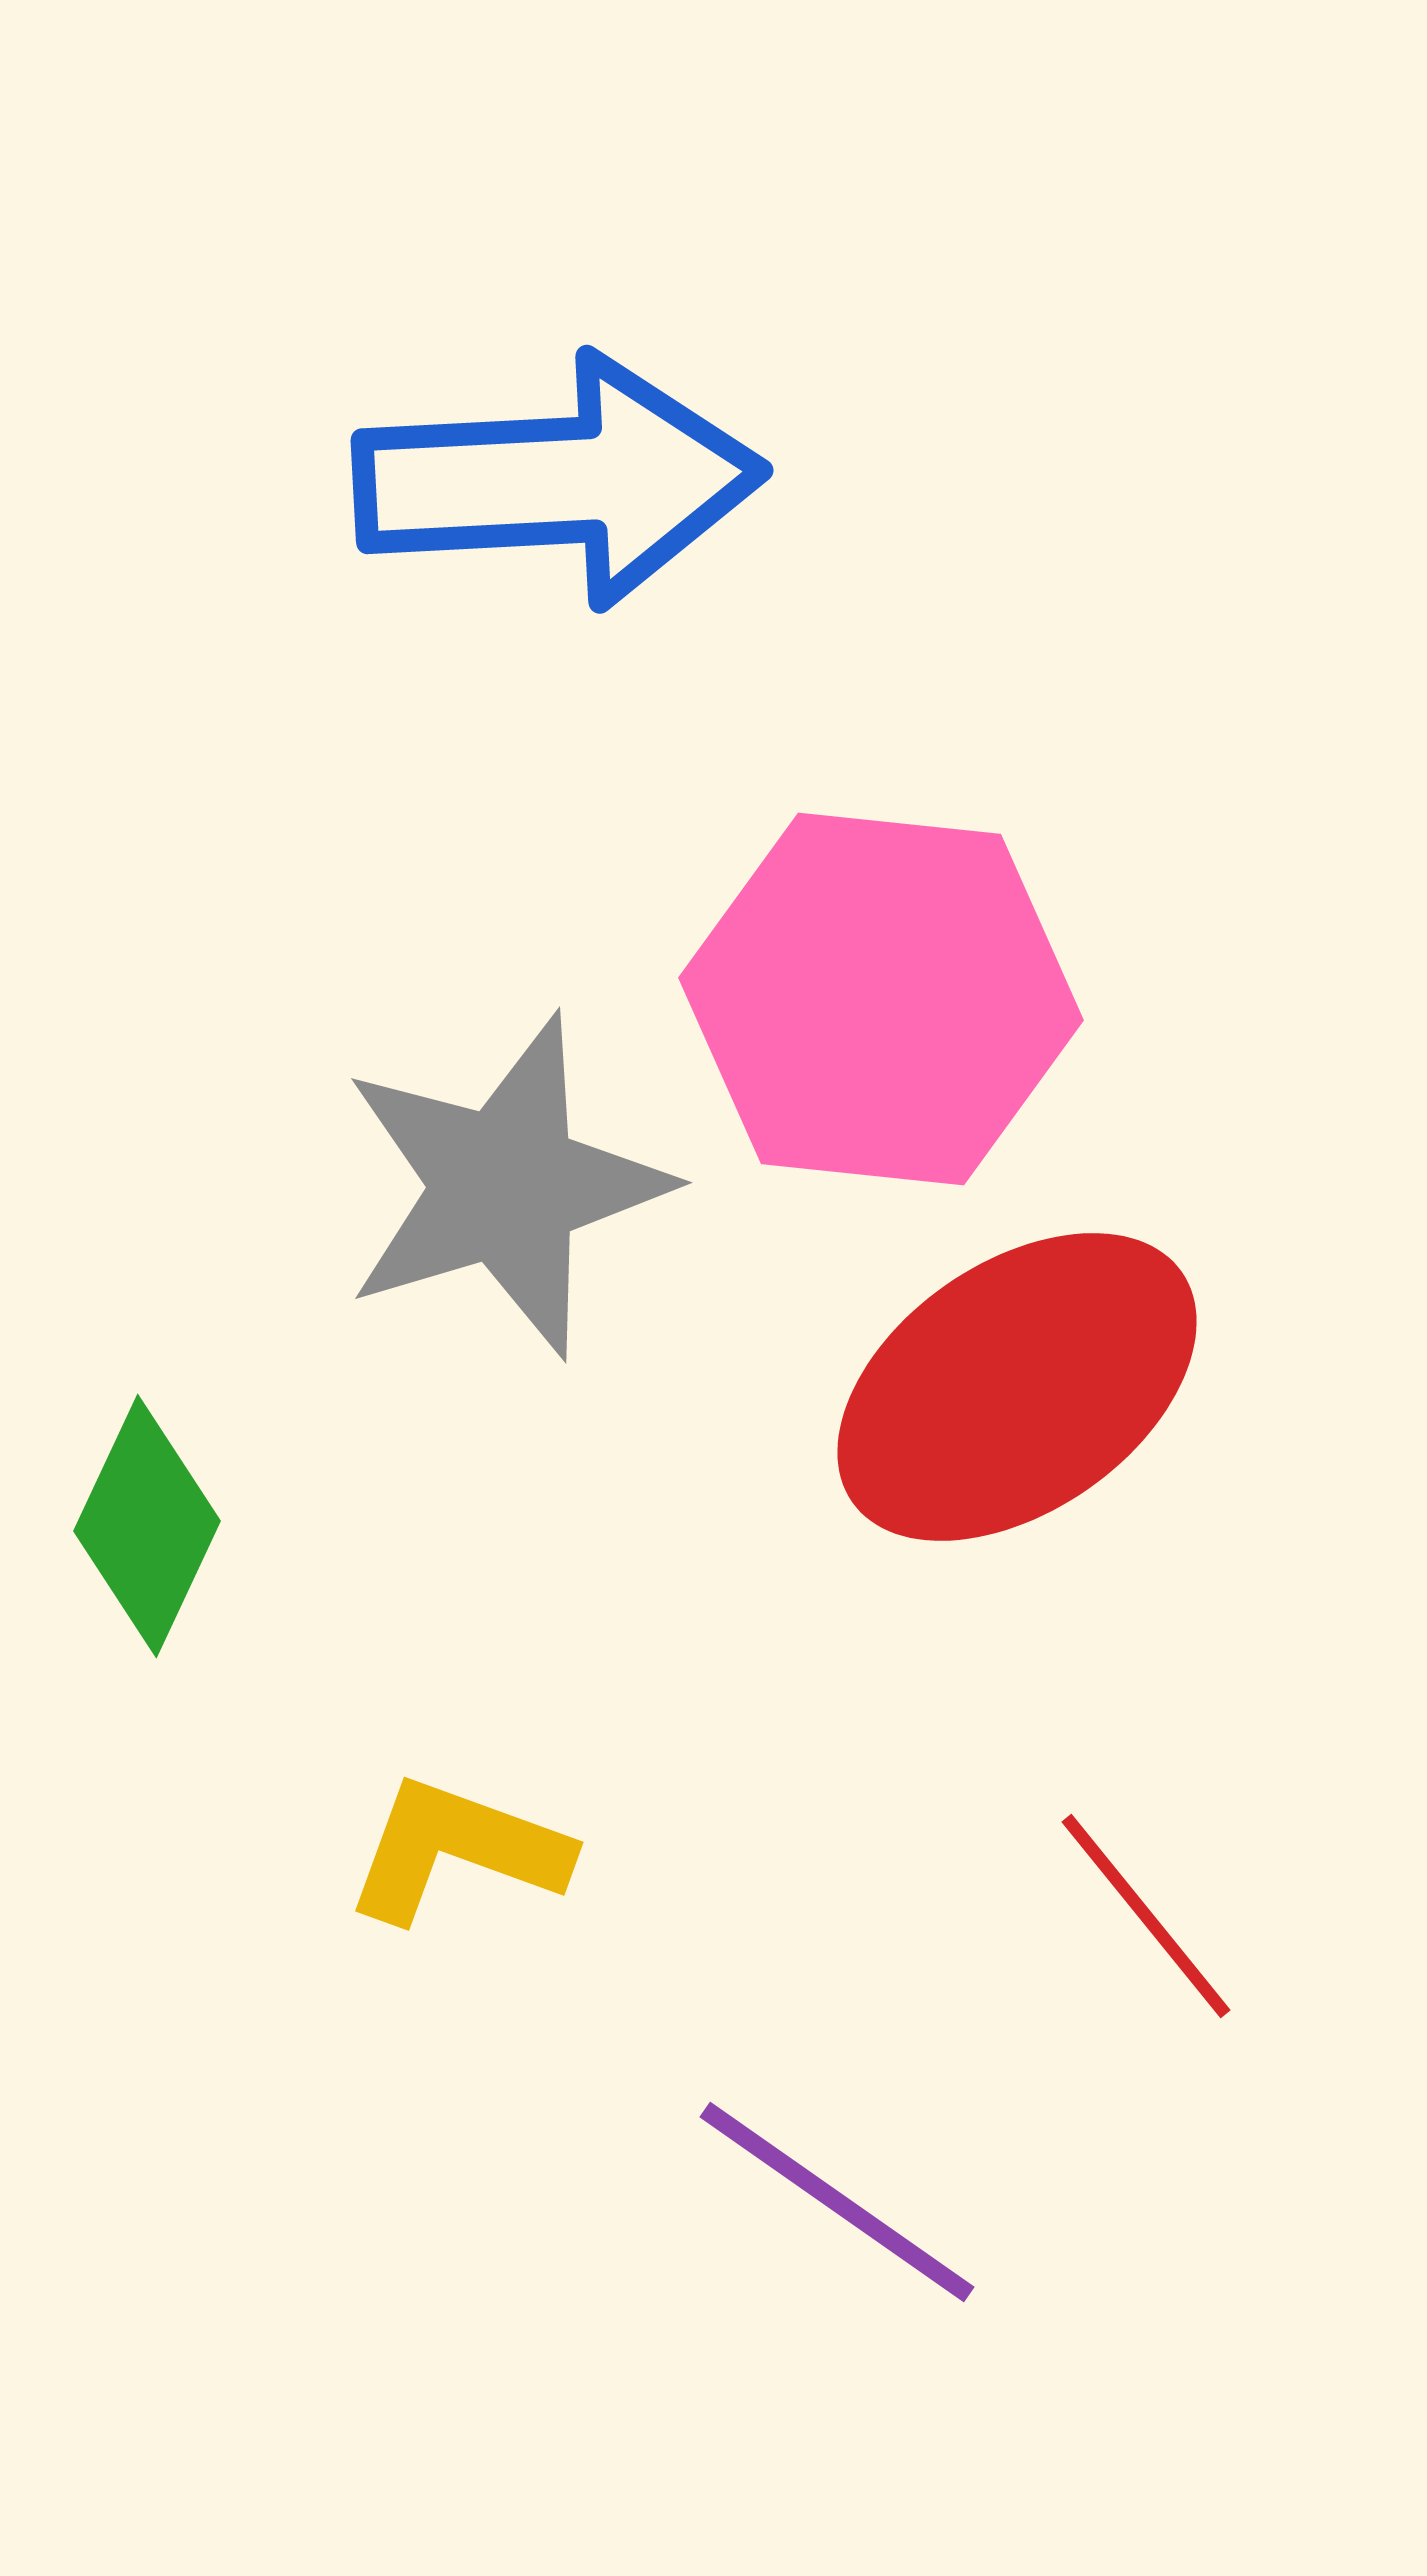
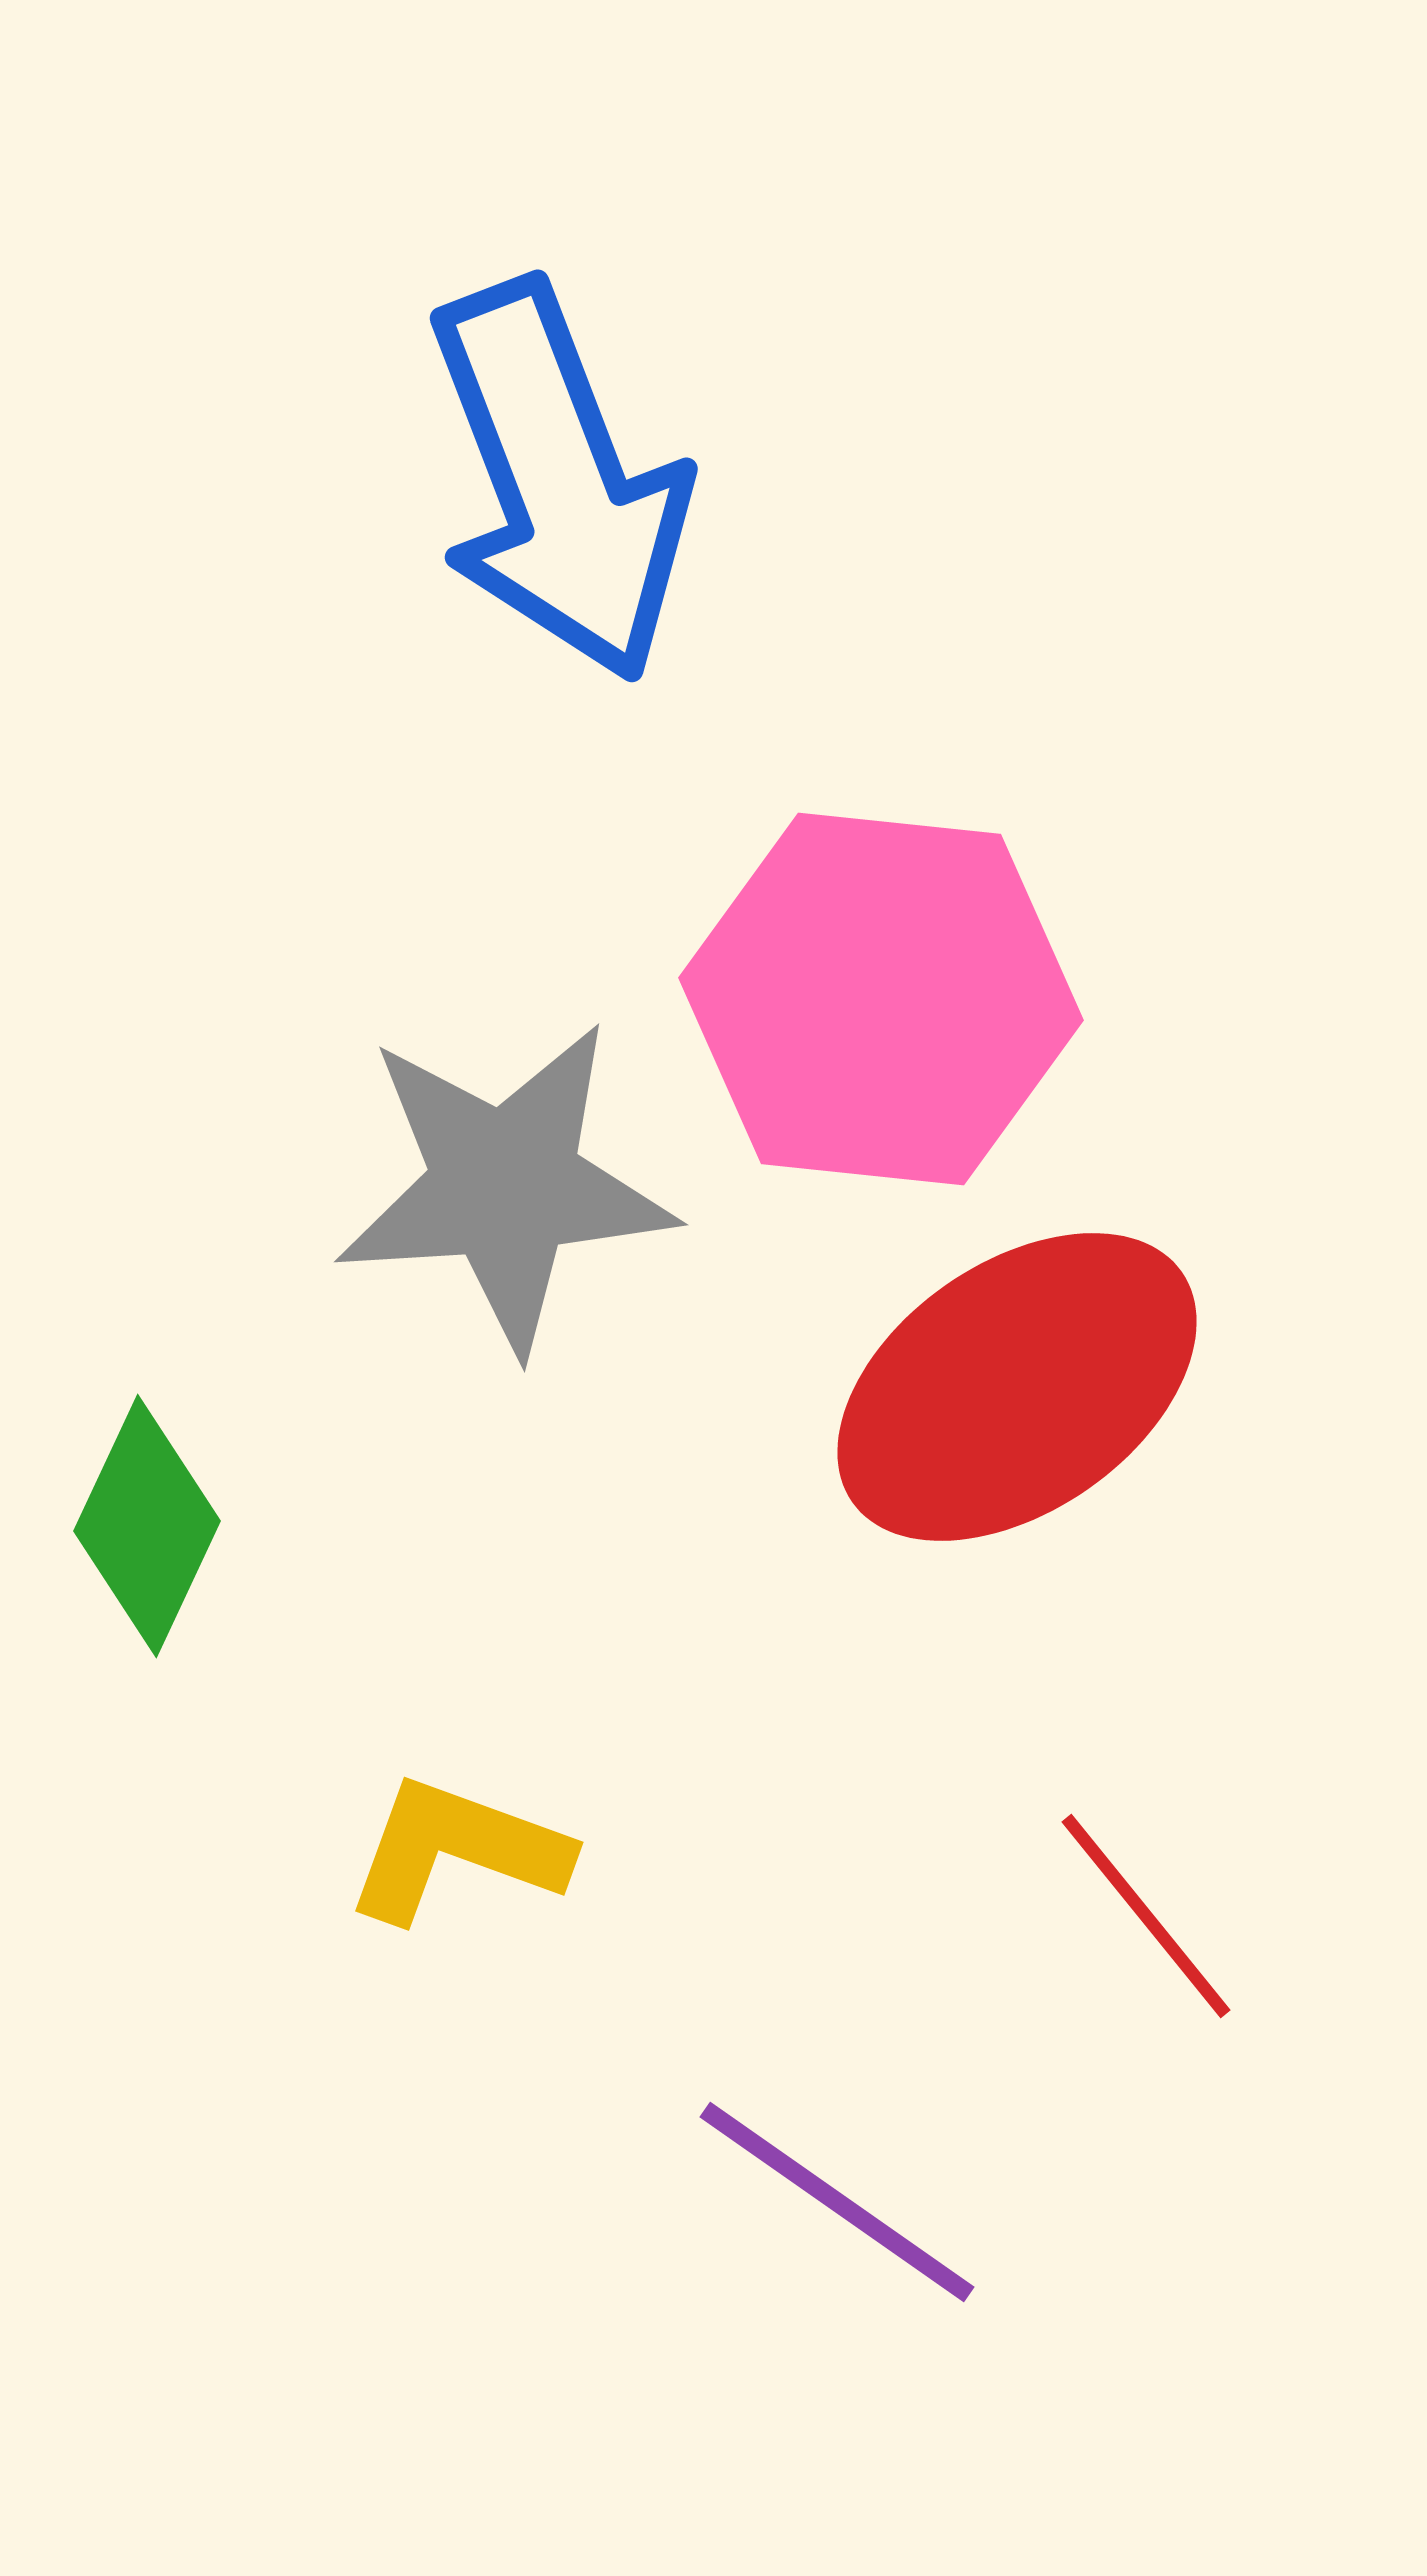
blue arrow: rotated 72 degrees clockwise
gray star: rotated 13 degrees clockwise
